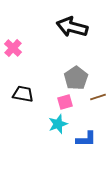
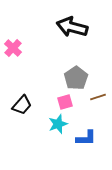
black trapezoid: moved 1 px left, 11 px down; rotated 120 degrees clockwise
blue L-shape: moved 1 px up
